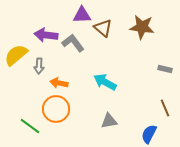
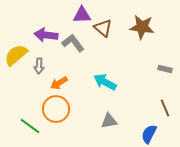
orange arrow: rotated 42 degrees counterclockwise
